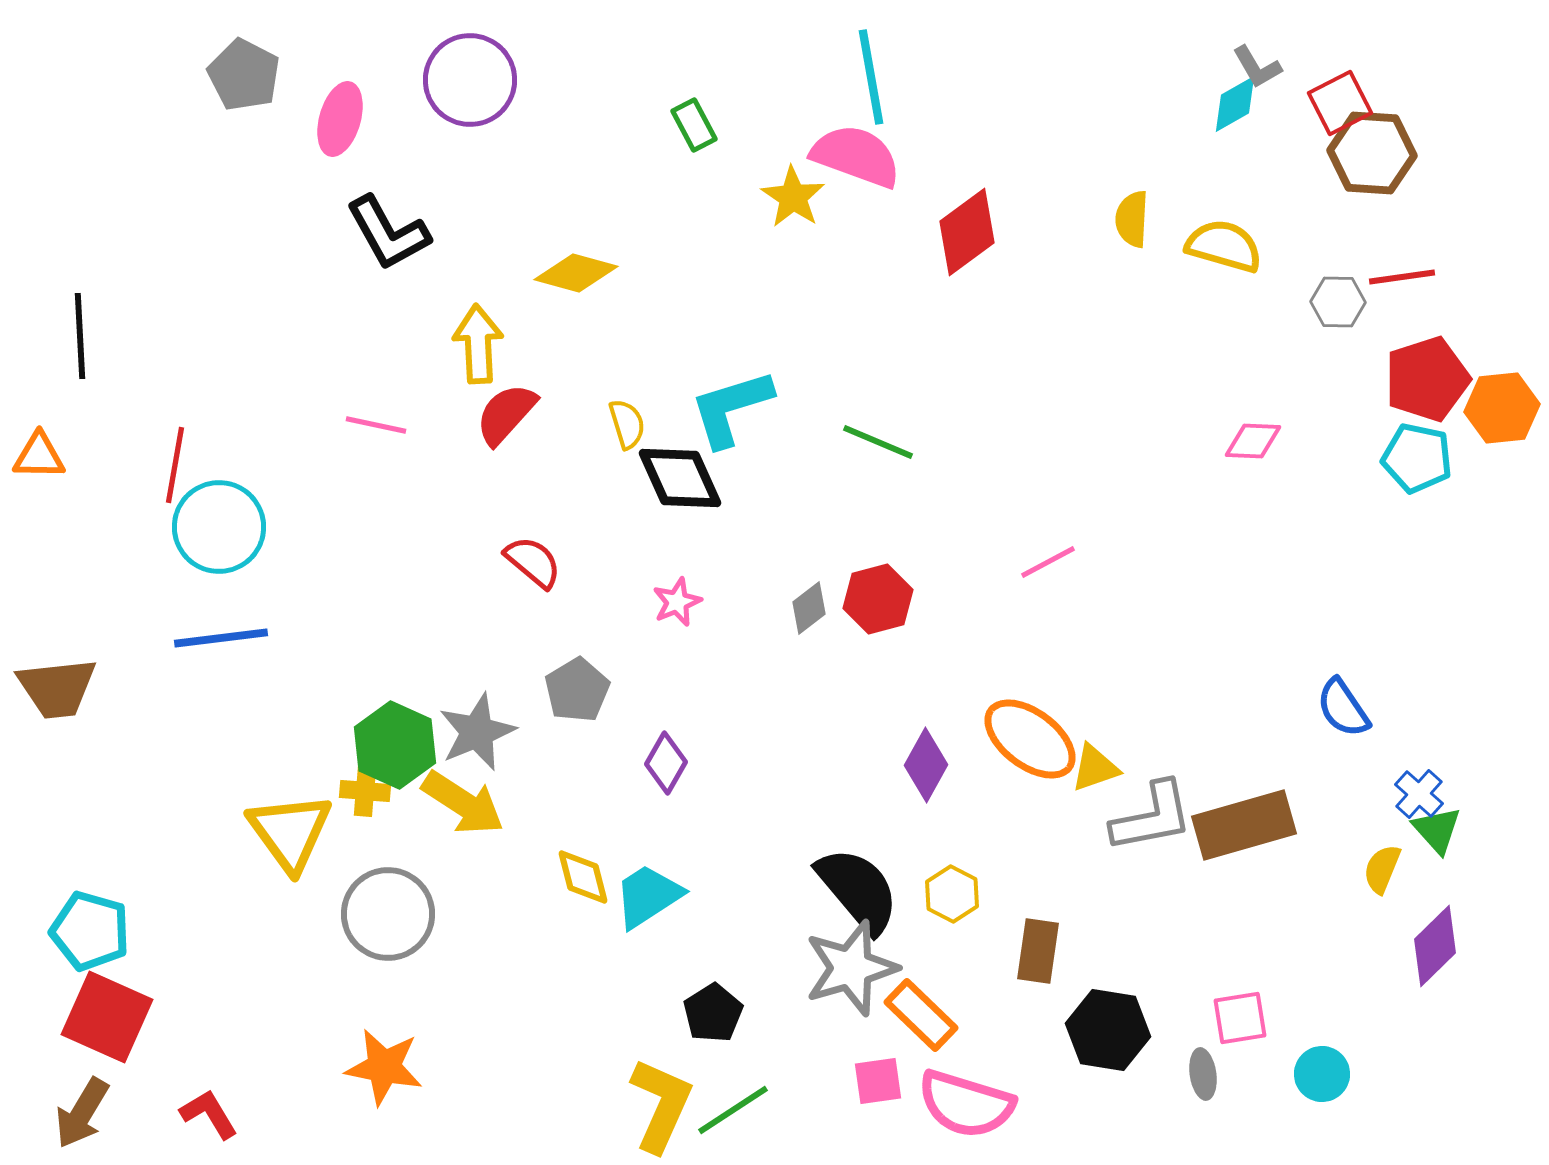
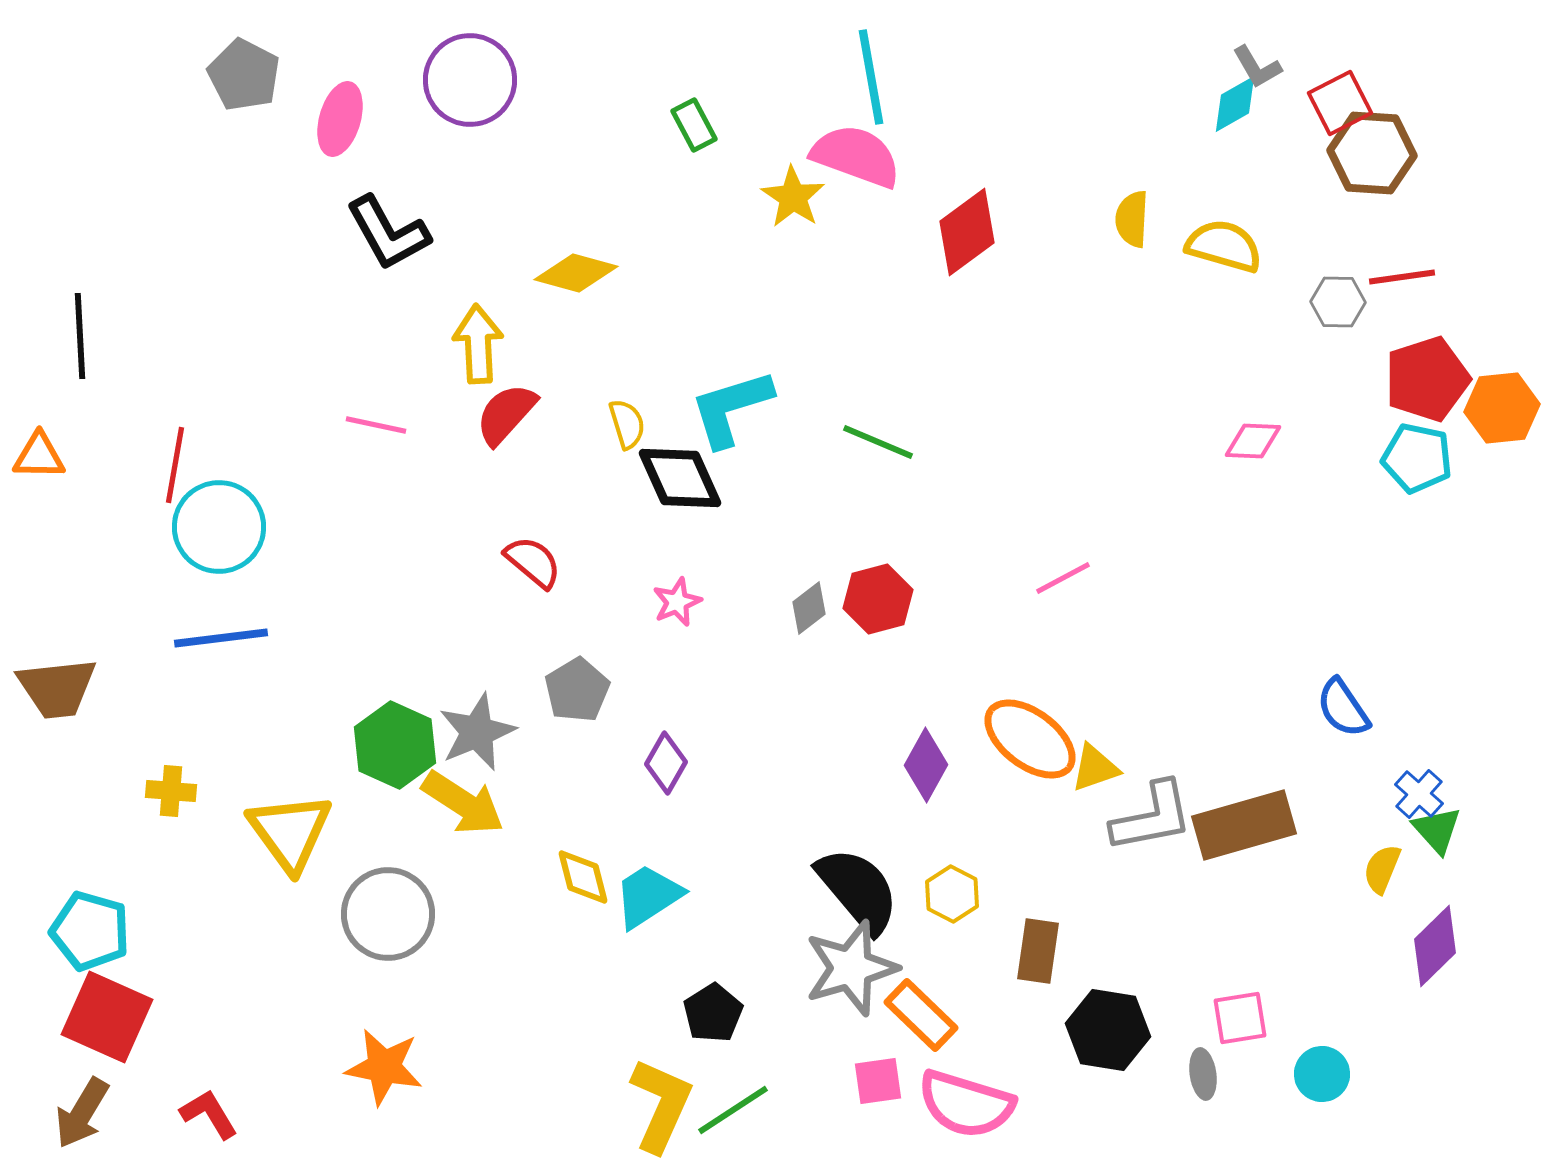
pink line at (1048, 562): moved 15 px right, 16 px down
yellow cross at (365, 791): moved 194 px left
